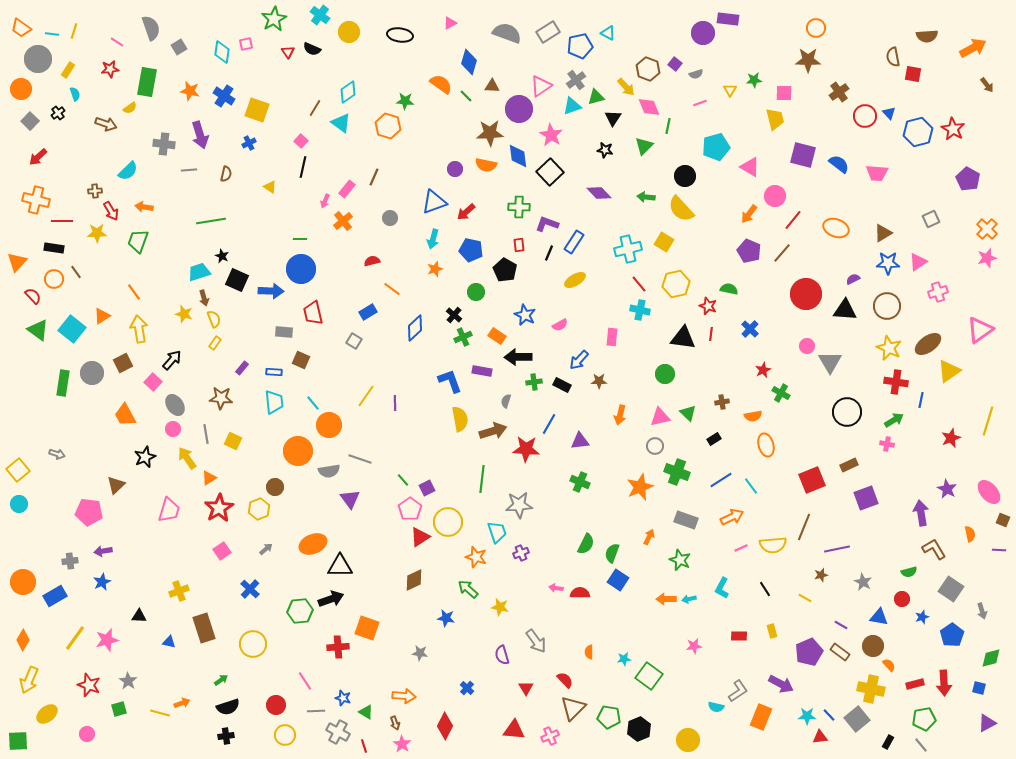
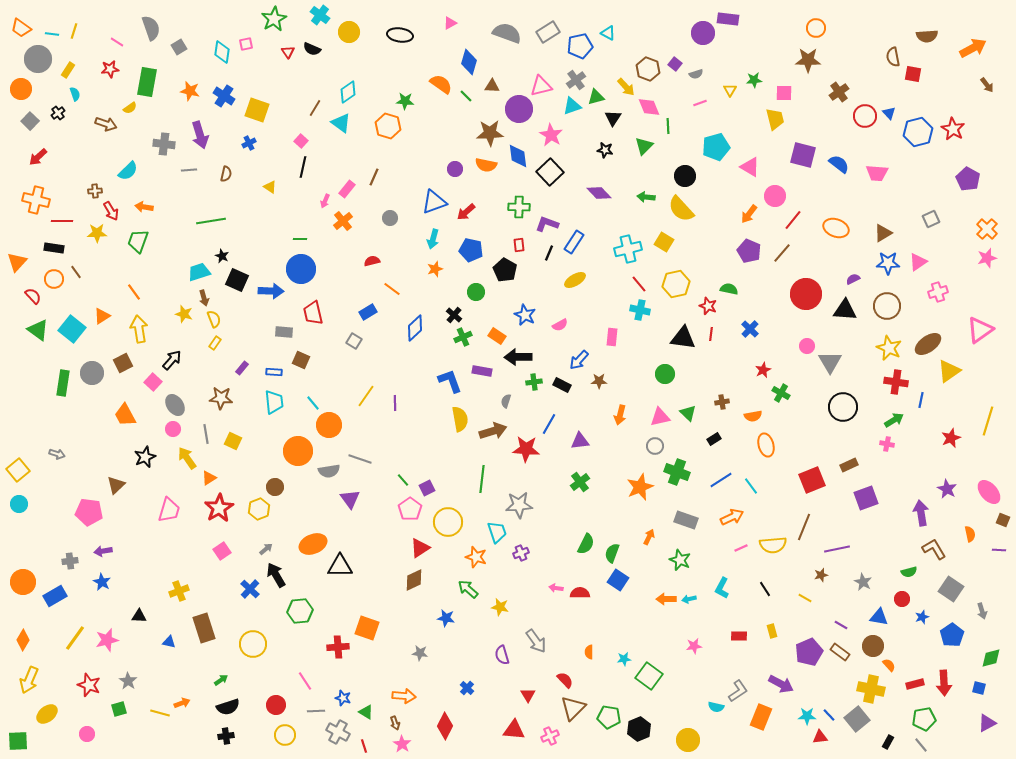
pink triangle at (541, 86): rotated 20 degrees clockwise
green line at (668, 126): rotated 14 degrees counterclockwise
black circle at (847, 412): moved 4 px left, 5 px up
green cross at (580, 482): rotated 30 degrees clockwise
red triangle at (420, 537): moved 11 px down
blue star at (102, 582): rotated 18 degrees counterclockwise
black arrow at (331, 599): moved 55 px left, 24 px up; rotated 100 degrees counterclockwise
red triangle at (526, 688): moved 2 px right, 7 px down
